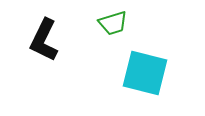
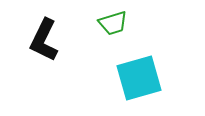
cyan square: moved 6 px left, 5 px down; rotated 30 degrees counterclockwise
